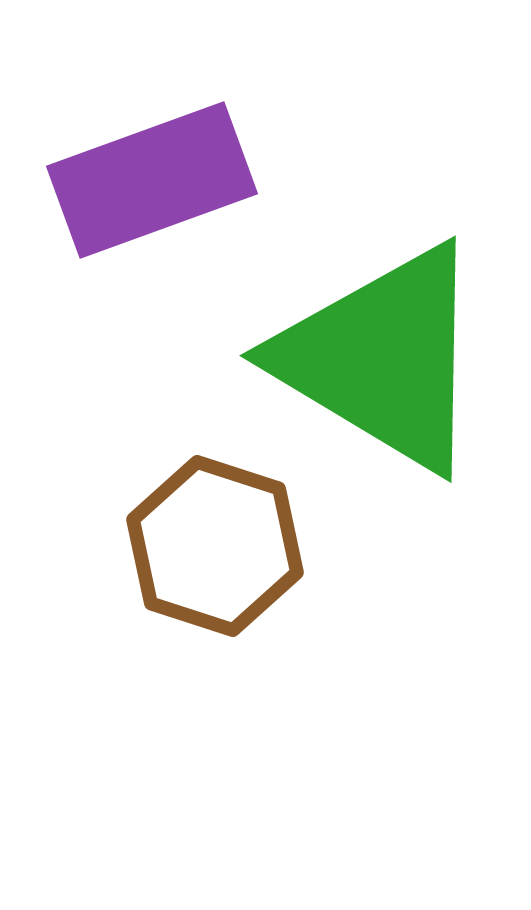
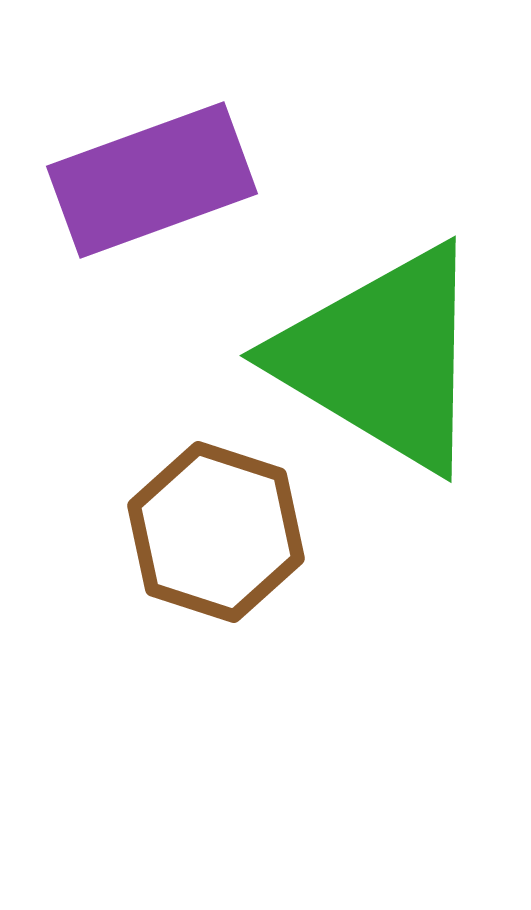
brown hexagon: moved 1 px right, 14 px up
